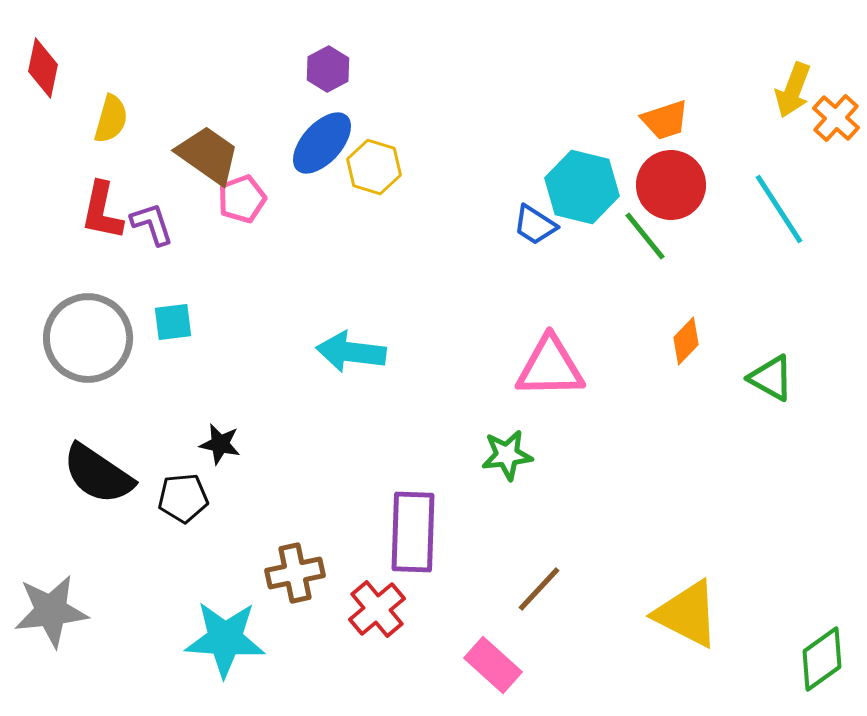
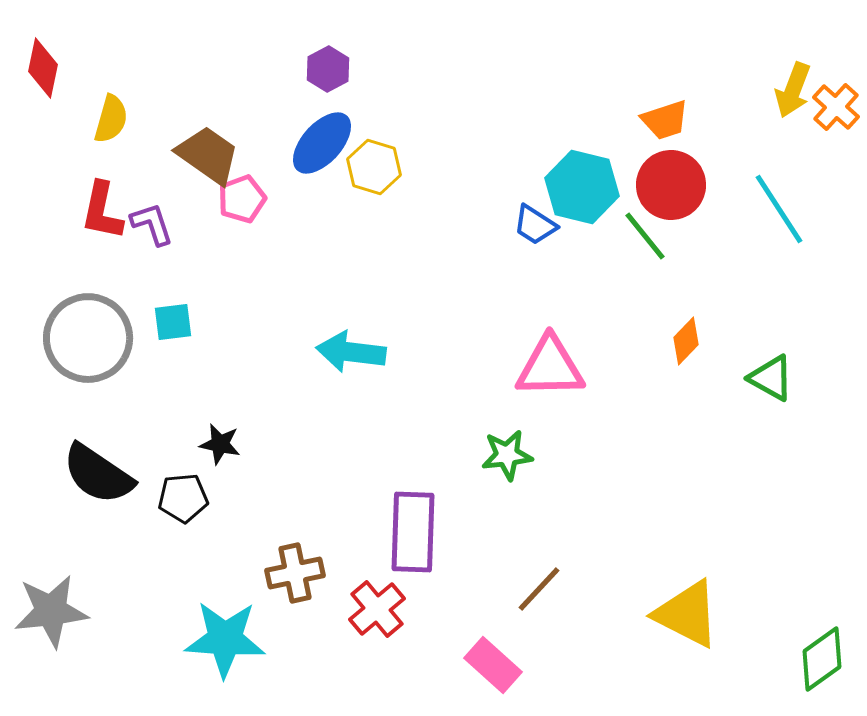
orange cross: moved 11 px up
